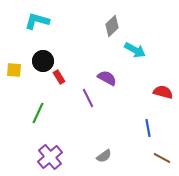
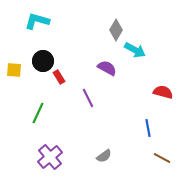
gray diamond: moved 4 px right, 4 px down; rotated 15 degrees counterclockwise
purple semicircle: moved 10 px up
